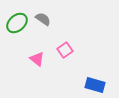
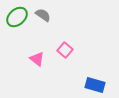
gray semicircle: moved 4 px up
green ellipse: moved 6 px up
pink square: rotated 14 degrees counterclockwise
